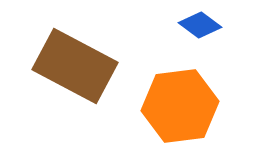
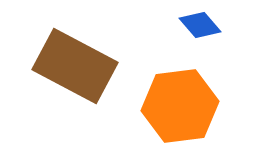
blue diamond: rotated 12 degrees clockwise
